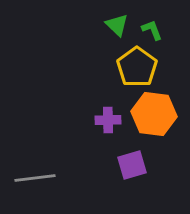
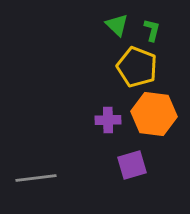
green L-shape: rotated 35 degrees clockwise
yellow pentagon: rotated 15 degrees counterclockwise
gray line: moved 1 px right
